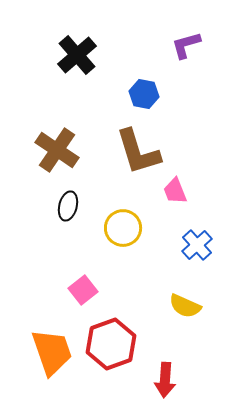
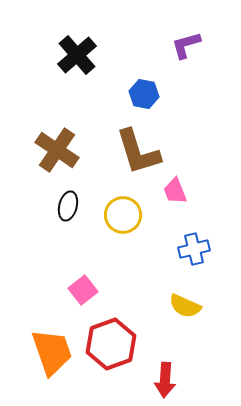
yellow circle: moved 13 px up
blue cross: moved 3 px left, 4 px down; rotated 28 degrees clockwise
